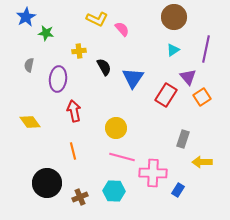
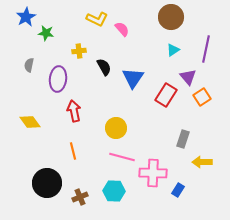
brown circle: moved 3 px left
